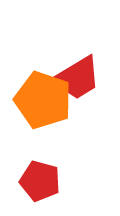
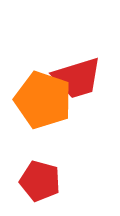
red trapezoid: rotated 14 degrees clockwise
